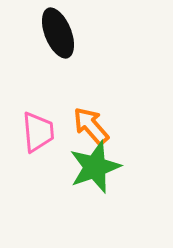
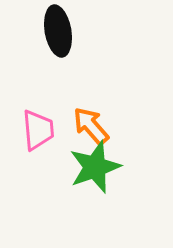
black ellipse: moved 2 px up; rotated 12 degrees clockwise
pink trapezoid: moved 2 px up
